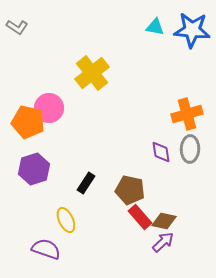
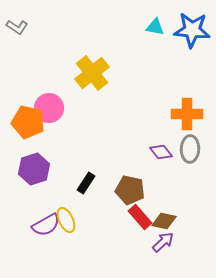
orange cross: rotated 16 degrees clockwise
purple diamond: rotated 30 degrees counterclockwise
purple semicircle: moved 24 px up; rotated 132 degrees clockwise
